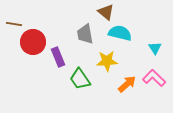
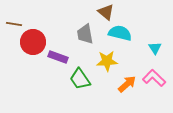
purple rectangle: rotated 48 degrees counterclockwise
